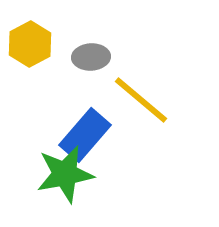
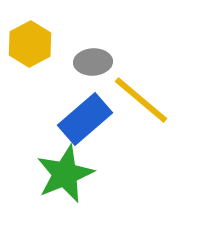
gray ellipse: moved 2 px right, 5 px down
blue rectangle: moved 16 px up; rotated 8 degrees clockwise
green star: rotated 12 degrees counterclockwise
